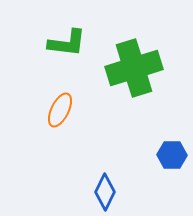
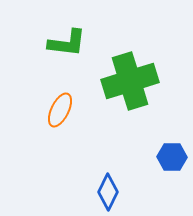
green cross: moved 4 px left, 13 px down
blue hexagon: moved 2 px down
blue diamond: moved 3 px right
